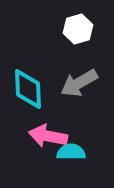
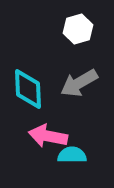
cyan semicircle: moved 1 px right, 3 px down
